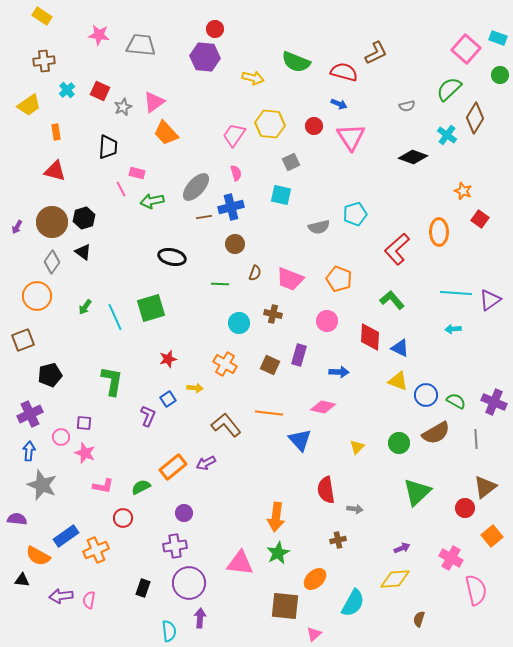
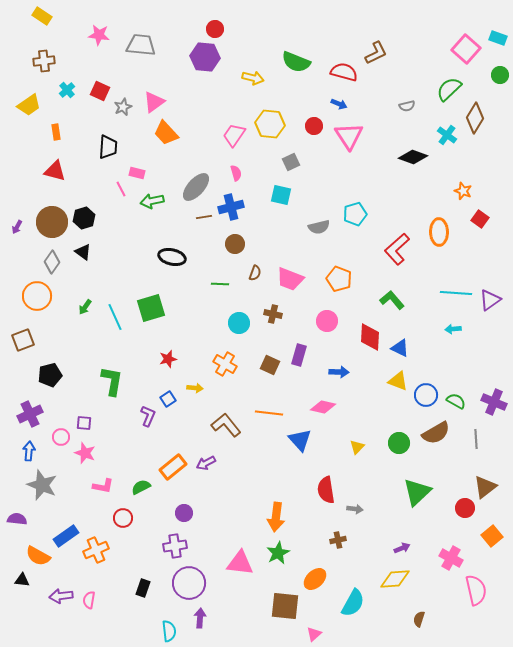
pink triangle at (351, 137): moved 2 px left, 1 px up
